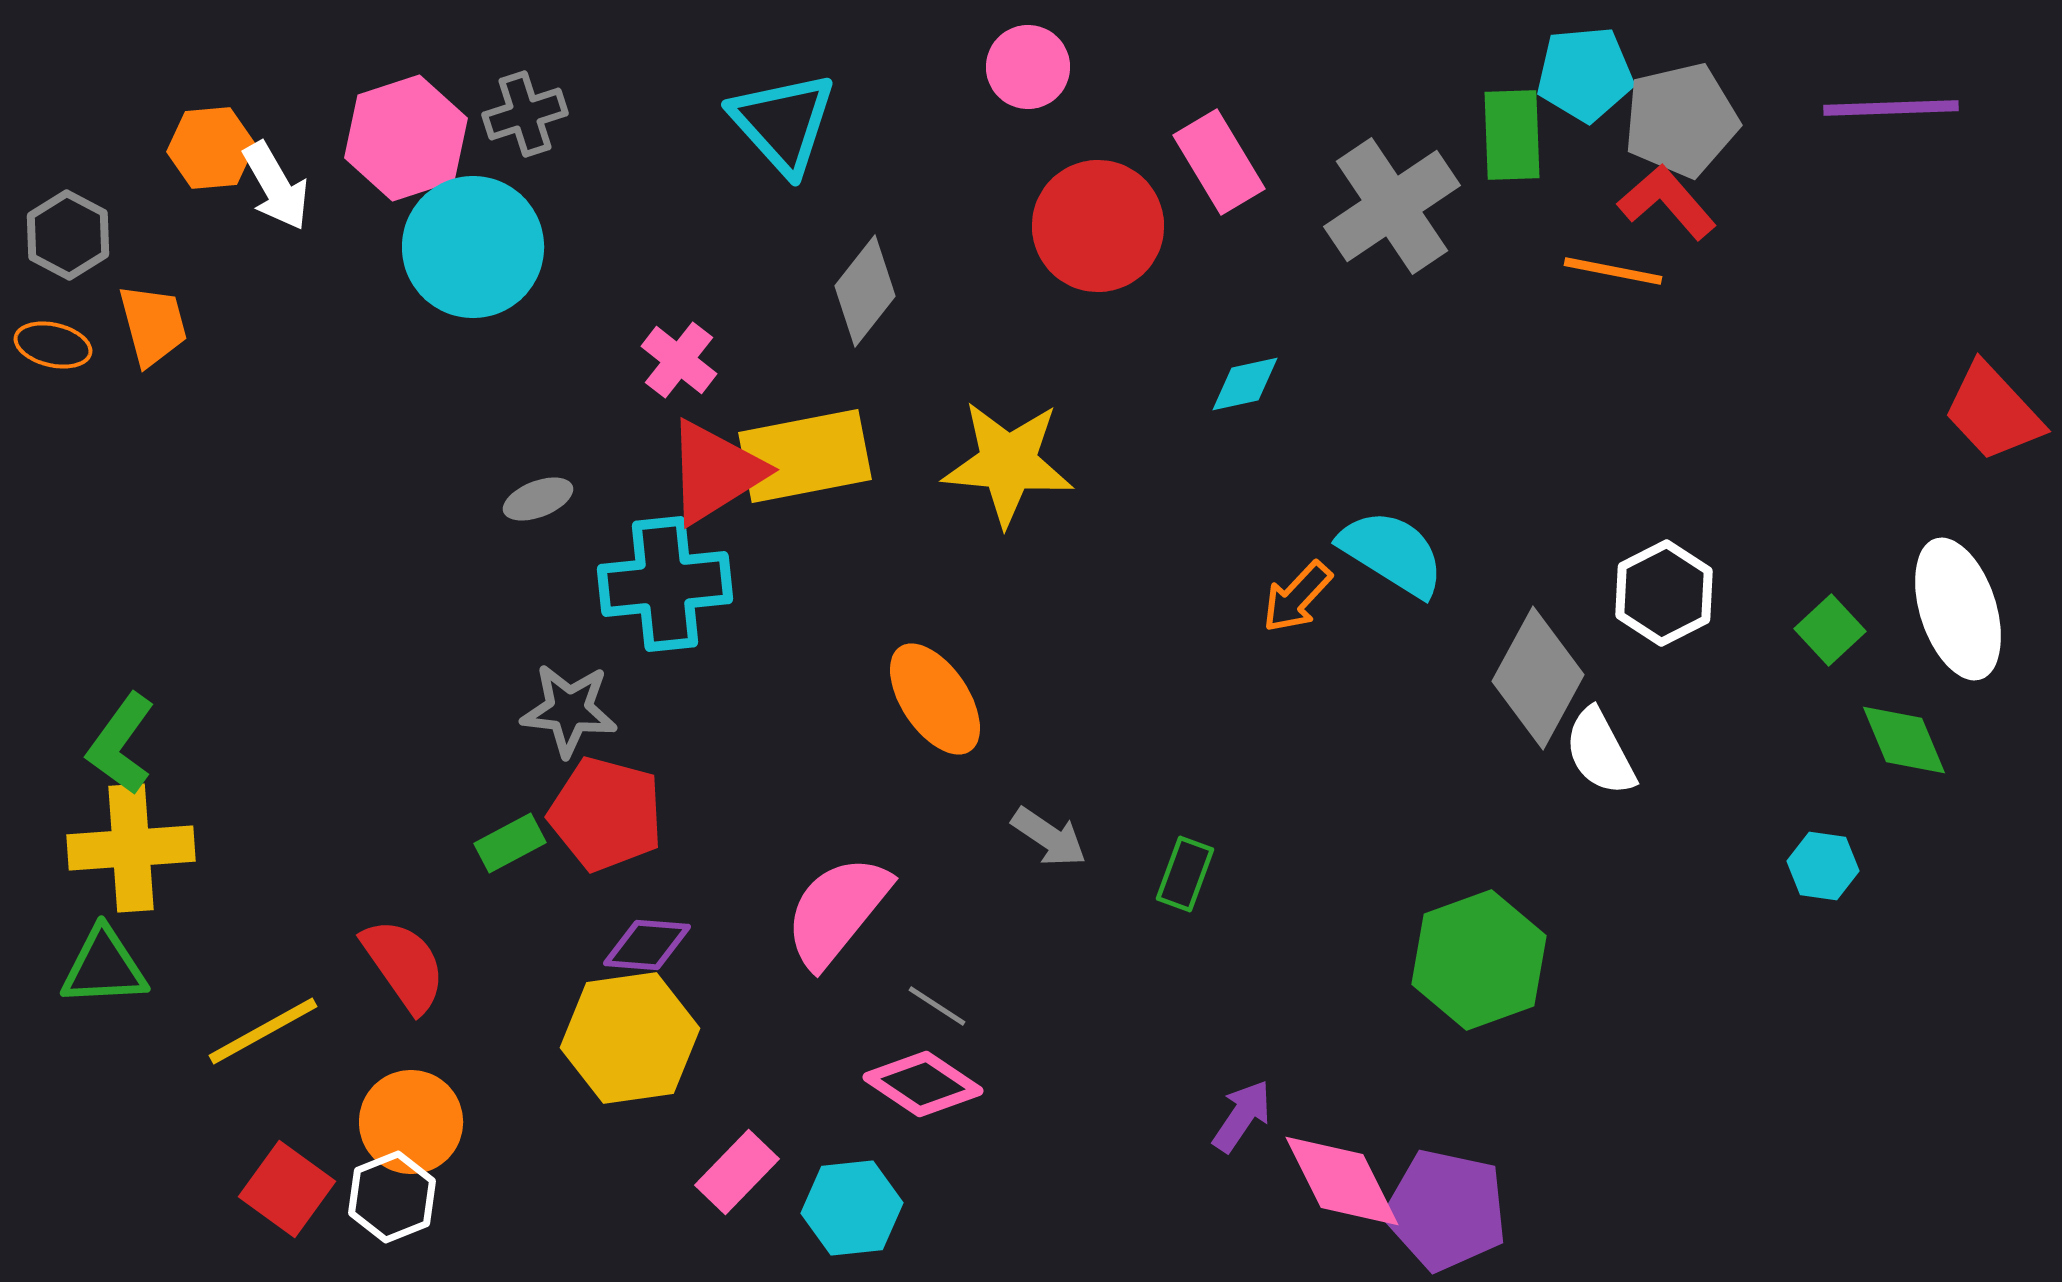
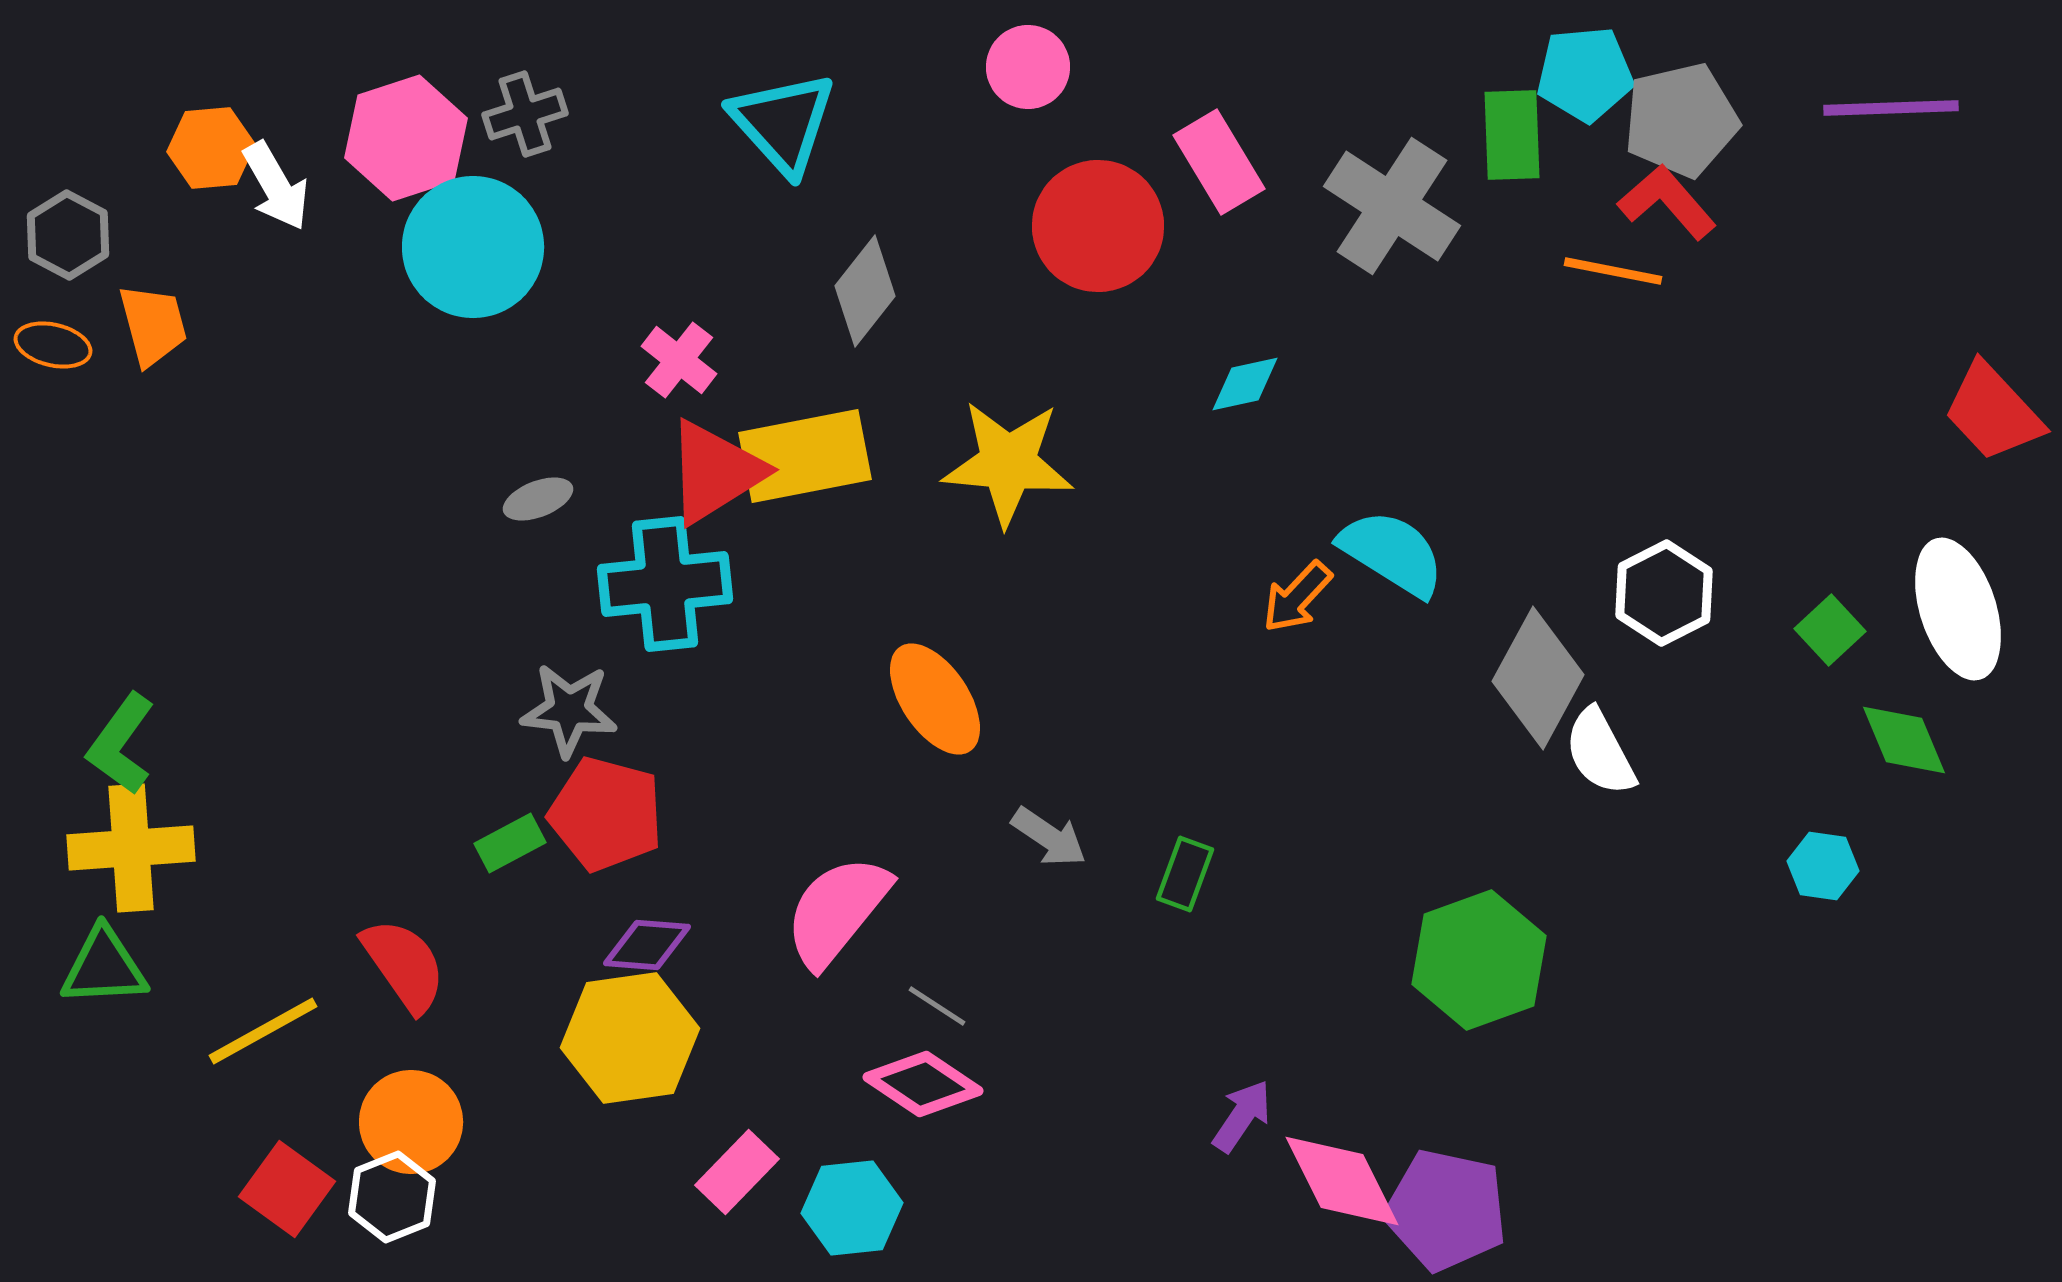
gray cross at (1392, 206): rotated 23 degrees counterclockwise
